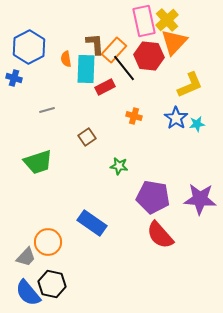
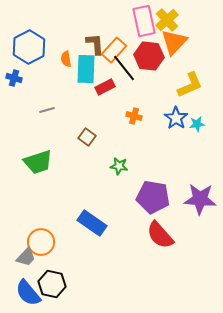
brown square: rotated 18 degrees counterclockwise
orange circle: moved 7 px left
